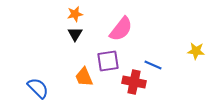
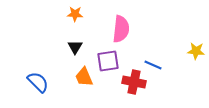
orange star: rotated 14 degrees clockwise
pink semicircle: rotated 32 degrees counterclockwise
black triangle: moved 13 px down
blue semicircle: moved 6 px up
